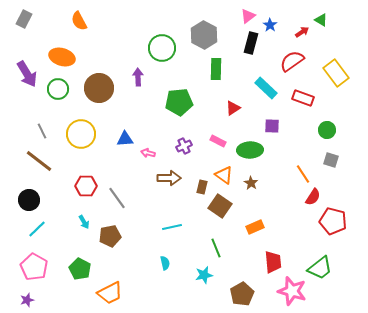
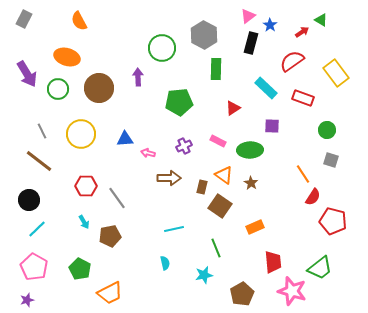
orange ellipse at (62, 57): moved 5 px right
cyan line at (172, 227): moved 2 px right, 2 px down
